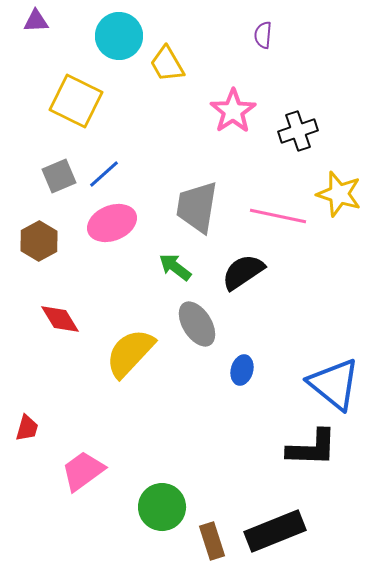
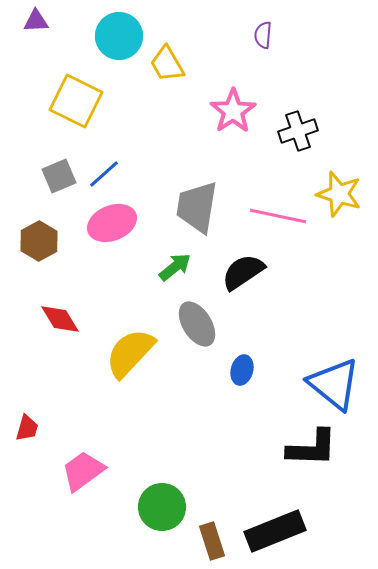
green arrow: rotated 104 degrees clockwise
